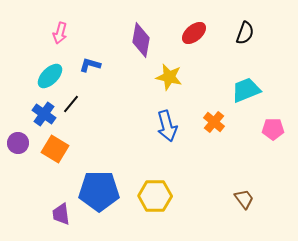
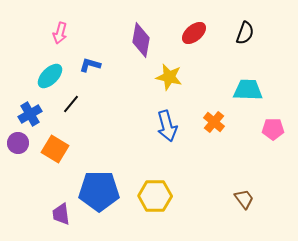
cyan trapezoid: moved 2 px right; rotated 24 degrees clockwise
blue cross: moved 14 px left; rotated 25 degrees clockwise
